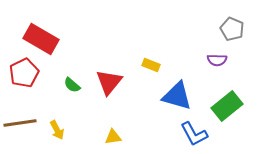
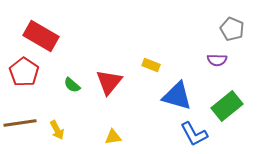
red rectangle: moved 3 px up
red pentagon: moved 1 px up; rotated 12 degrees counterclockwise
